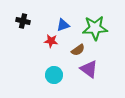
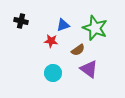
black cross: moved 2 px left
green star: rotated 25 degrees clockwise
cyan circle: moved 1 px left, 2 px up
